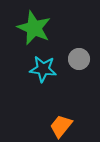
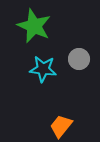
green star: moved 2 px up
